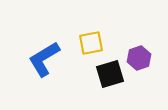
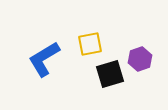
yellow square: moved 1 px left, 1 px down
purple hexagon: moved 1 px right, 1 px down
